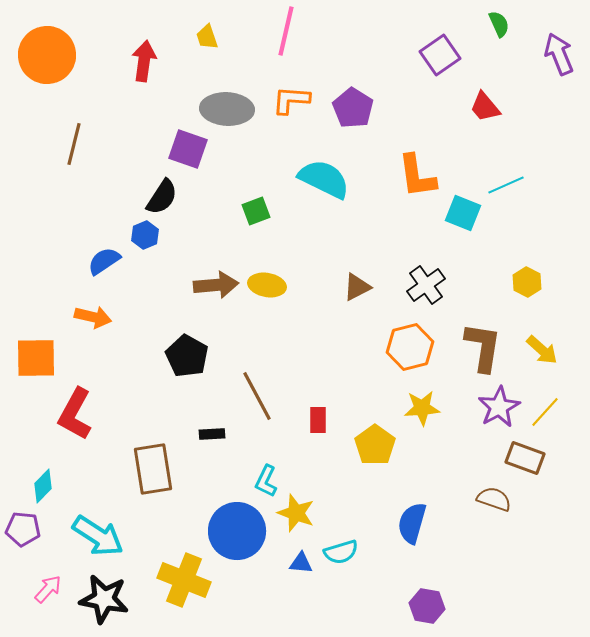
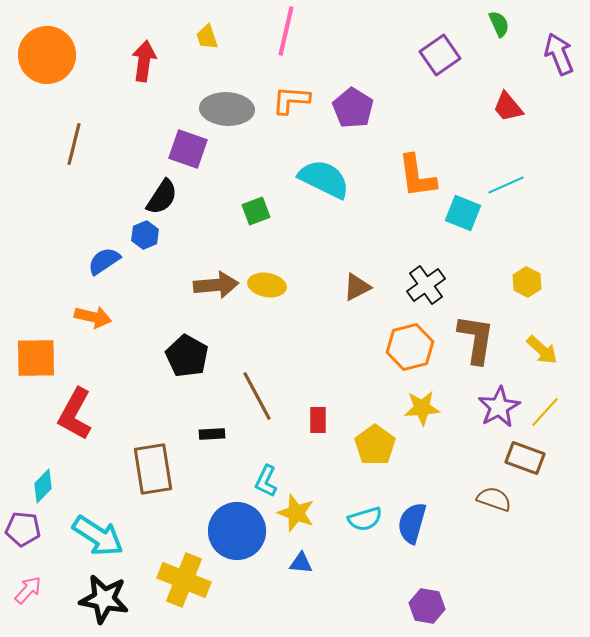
red trapezoid at (485, 107): moved 23 px right
brown L-shape at (483, 347): moved 7 px left, 8 px up
cyan semicircle at (341, 552): moved 24 px right, 33 px up
pink arrow at (48, 589): moved 20 px left, 1 px down
